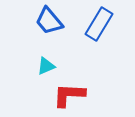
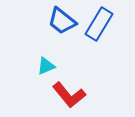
blue trapezoid: moved 13 px right; rotated 12 degrees counterclockwise
red L-shape: rotated 132 degrees counterclockwise
